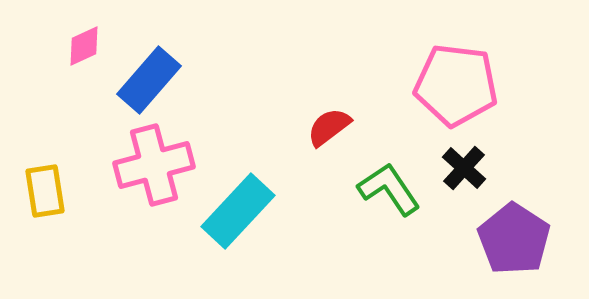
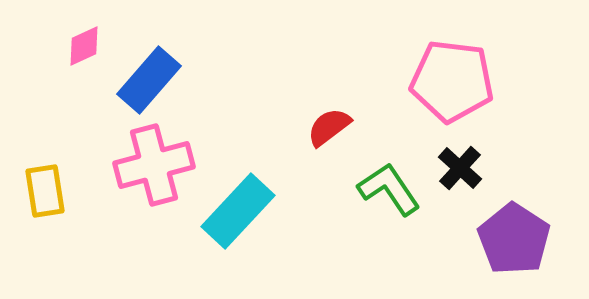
pink pentagon: moved 4 px left, 4 px up
black cross: moved 4 px left
